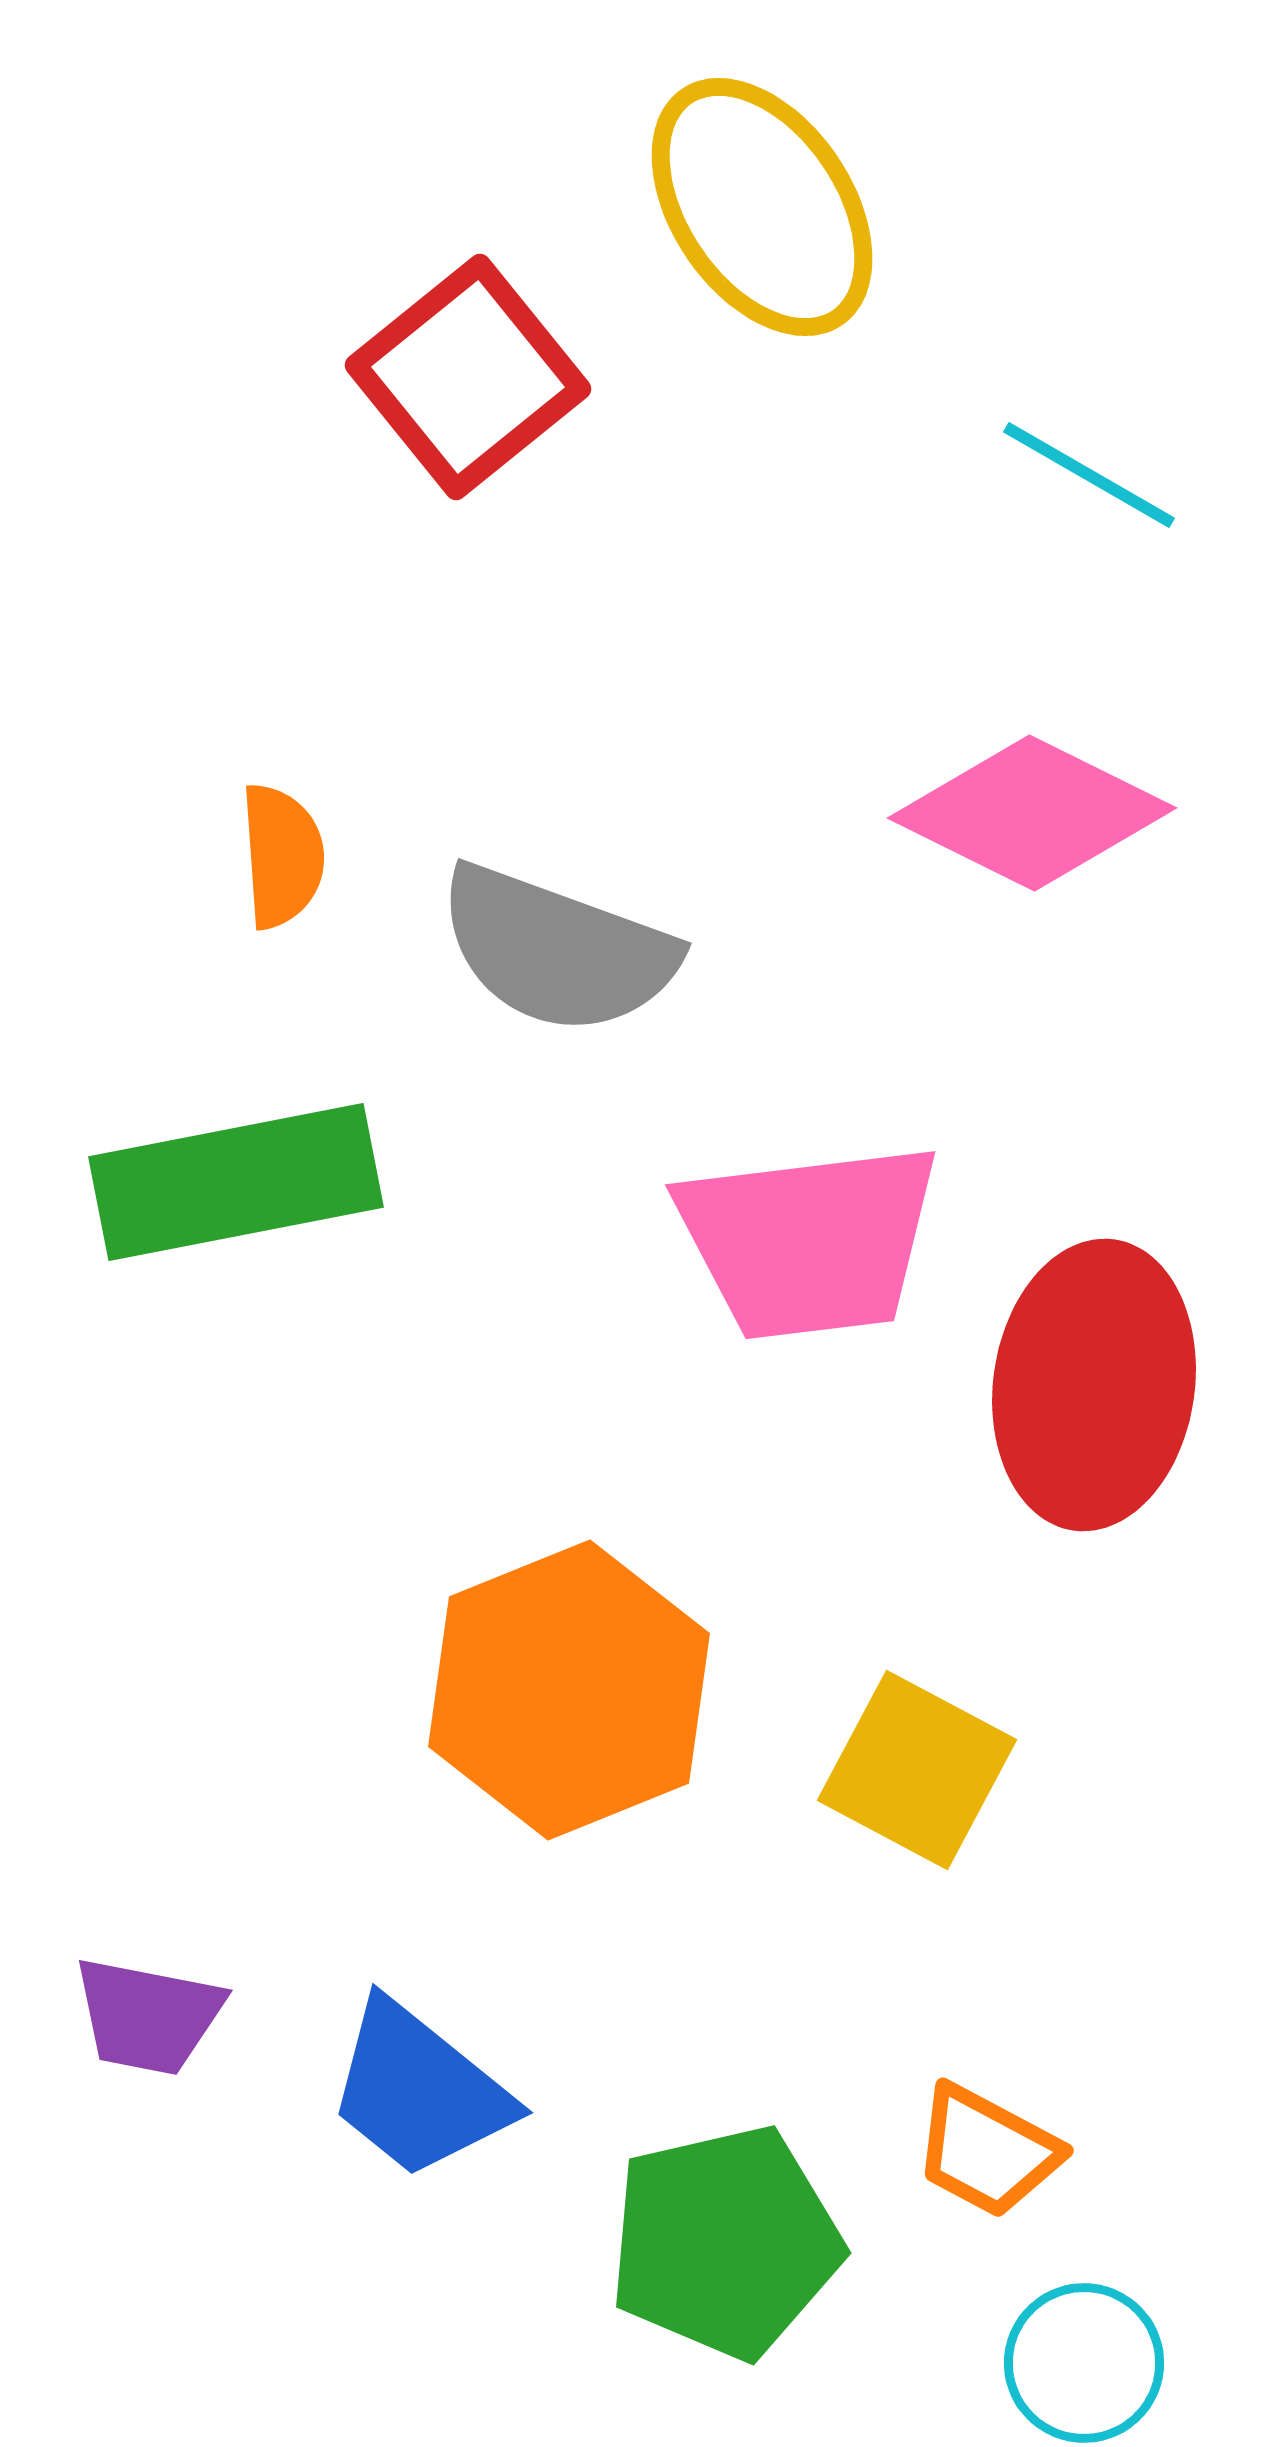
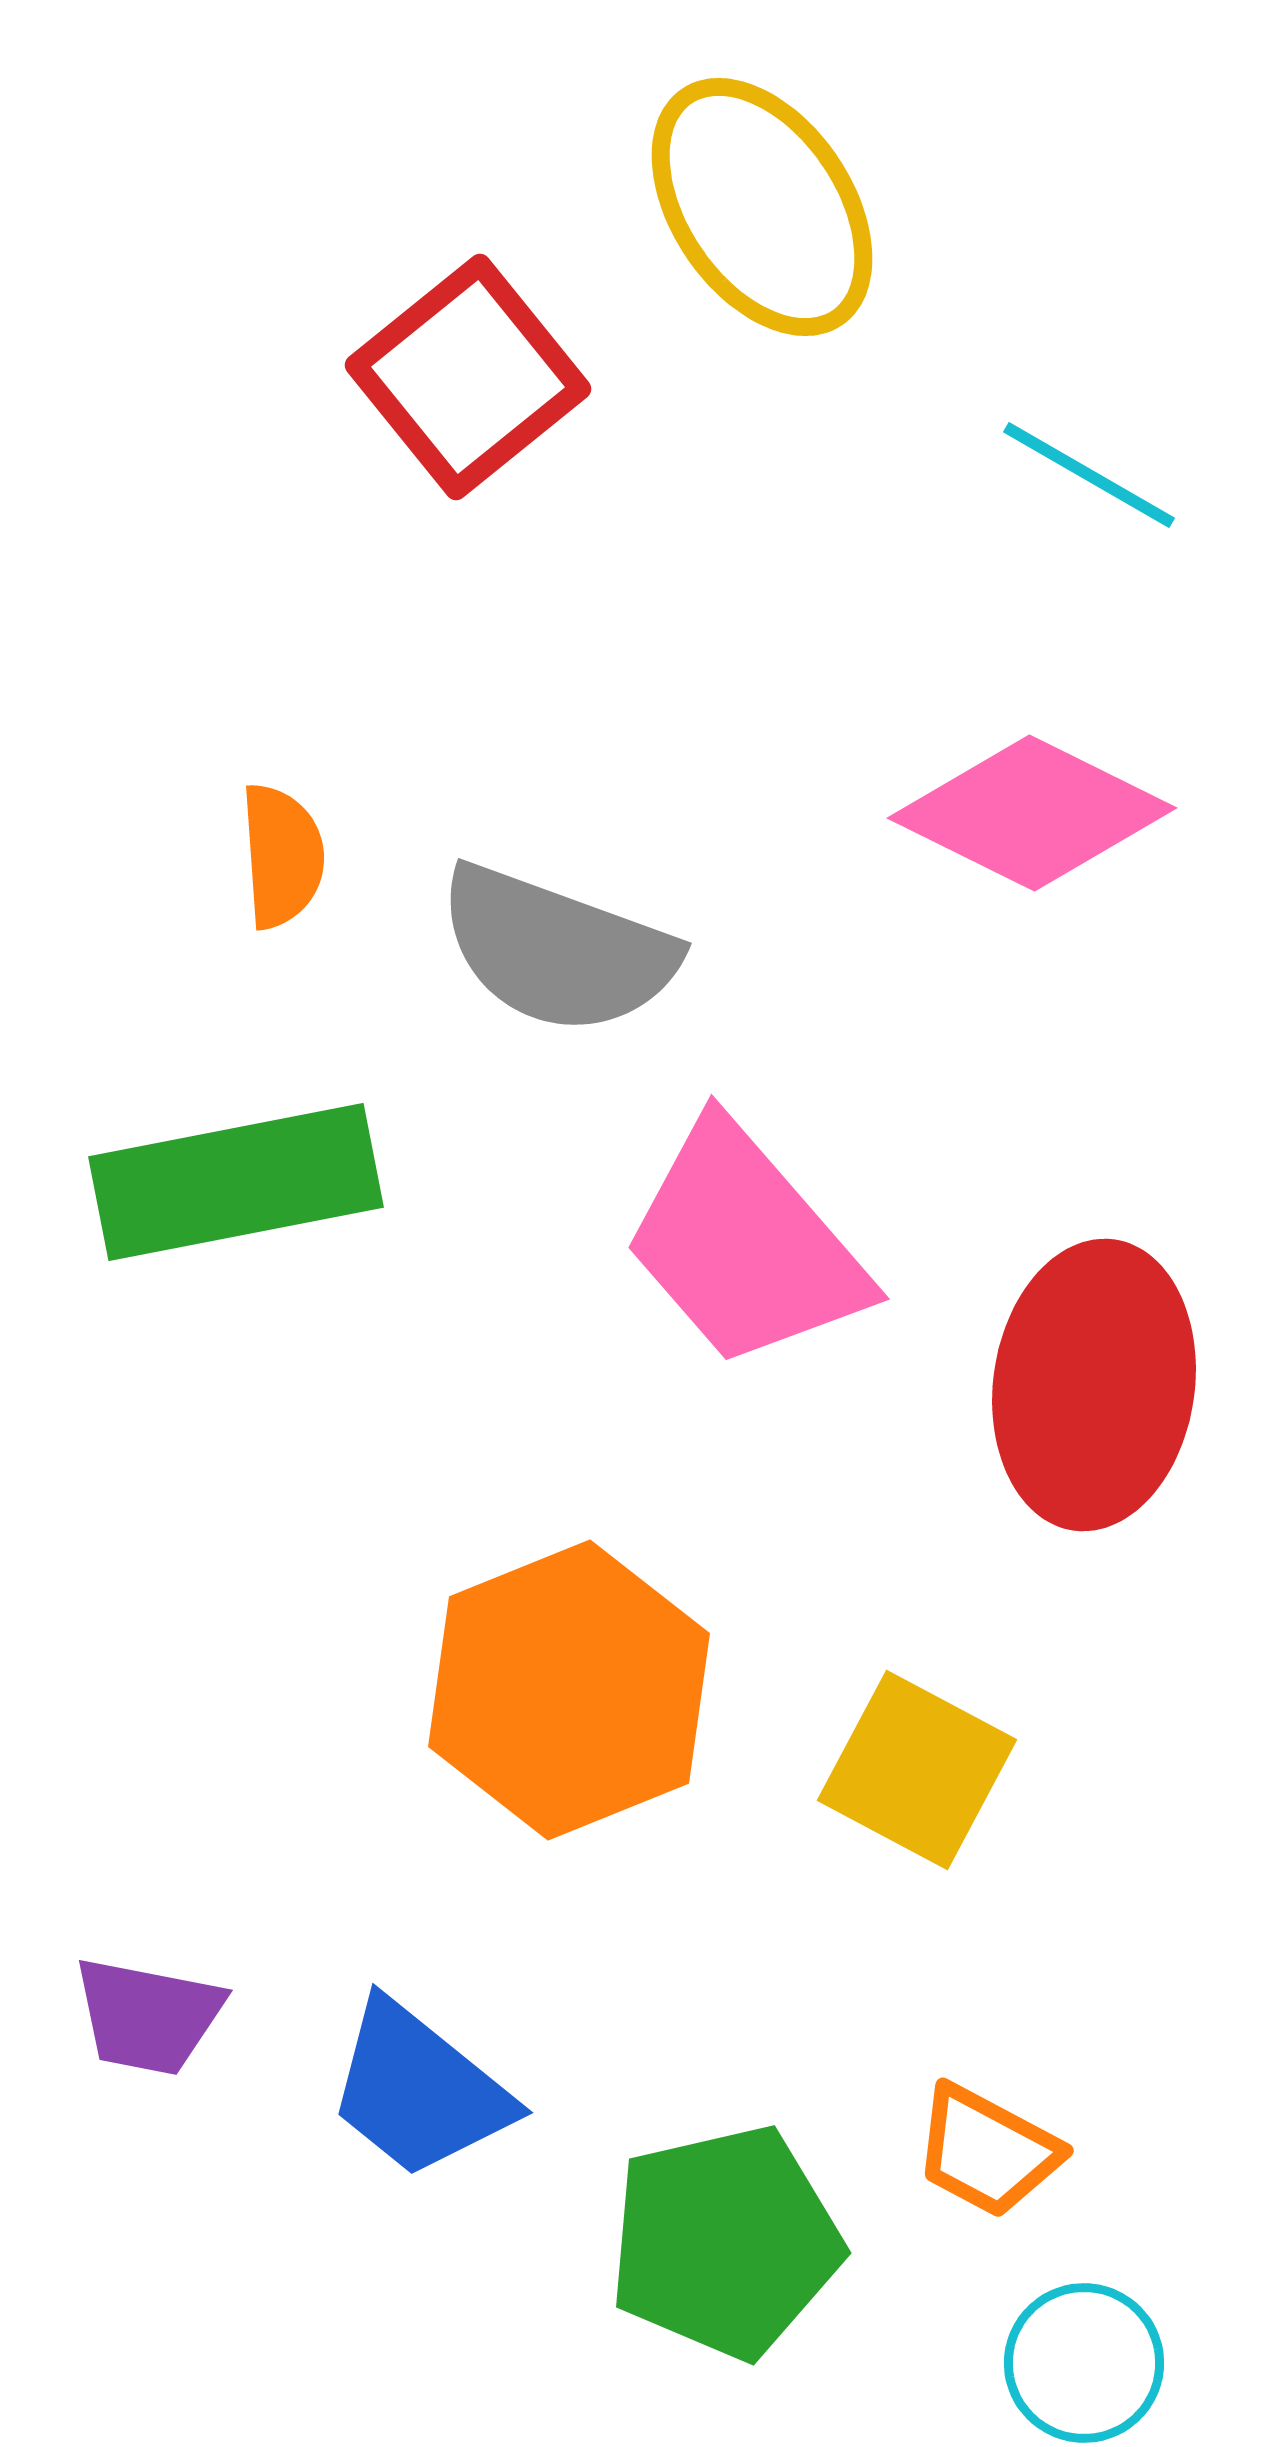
pink trapezoid: moved 64 px left, 4 px down; rotated 56 degrees clockwise
